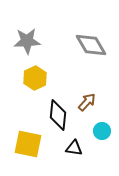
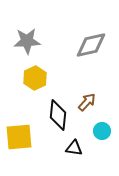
gray diamond: rotated 72 degrees counterclockwise
yellow square: moved 9 px left, 7 px up; rotated 16 degrees counterclockwise
